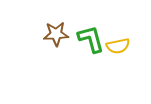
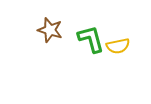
brown star: moved 6 px left, 4 px up; rotated 20 degrees clockwise
